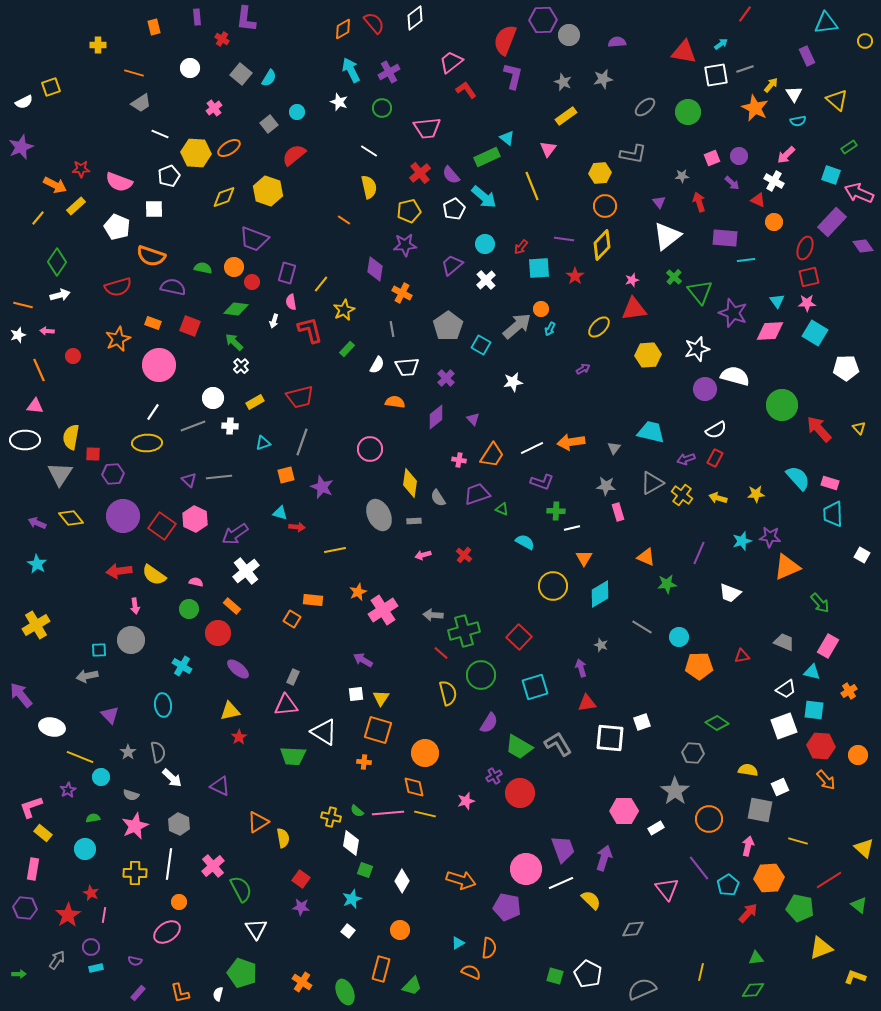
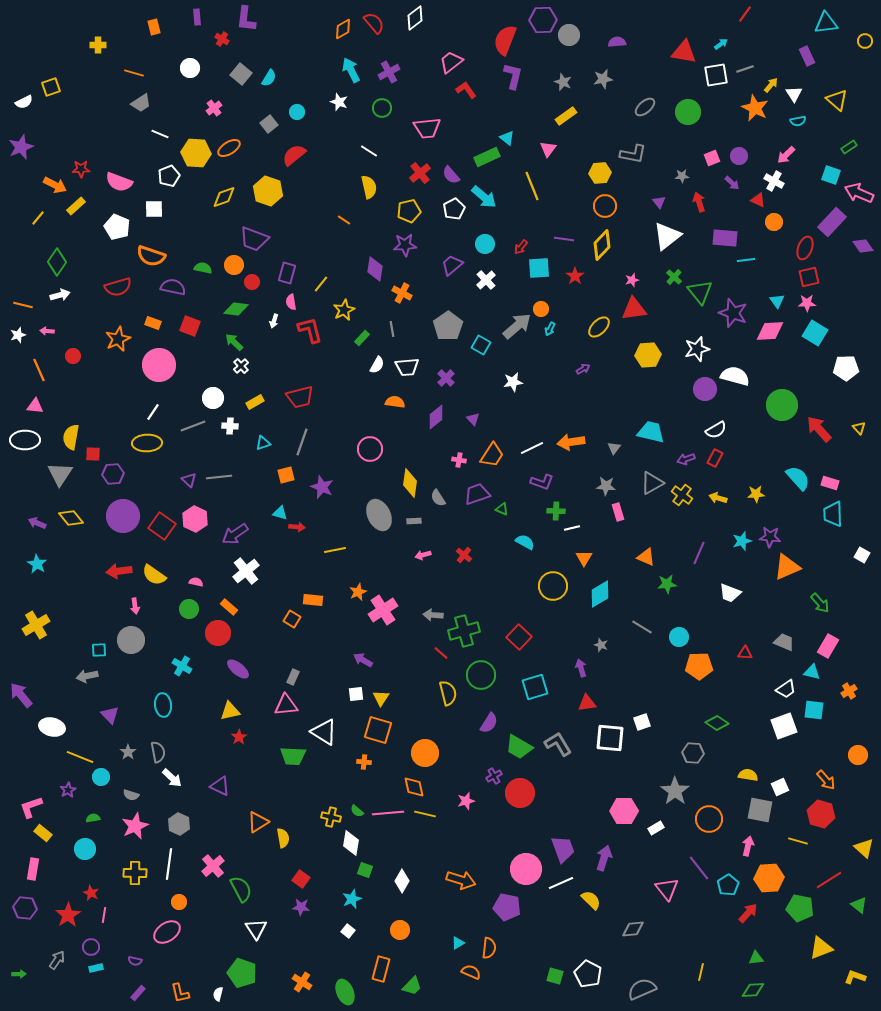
orange circle at (234, 267): moved 2 px up
green rectangle at (347, 349): moved 15 px right, 11 px up
orange rectangle at (232, 606): moved 3 px left, 1 px down
red triangle at (742, 656): moved 3 px right, 3 px up; rotated 14 degrees clockwise
red hexagon at (821, 746): moved 68 px down; rotated 12 degrees clockwise
yellow semicircle at (748, 770): moved 5 px down
